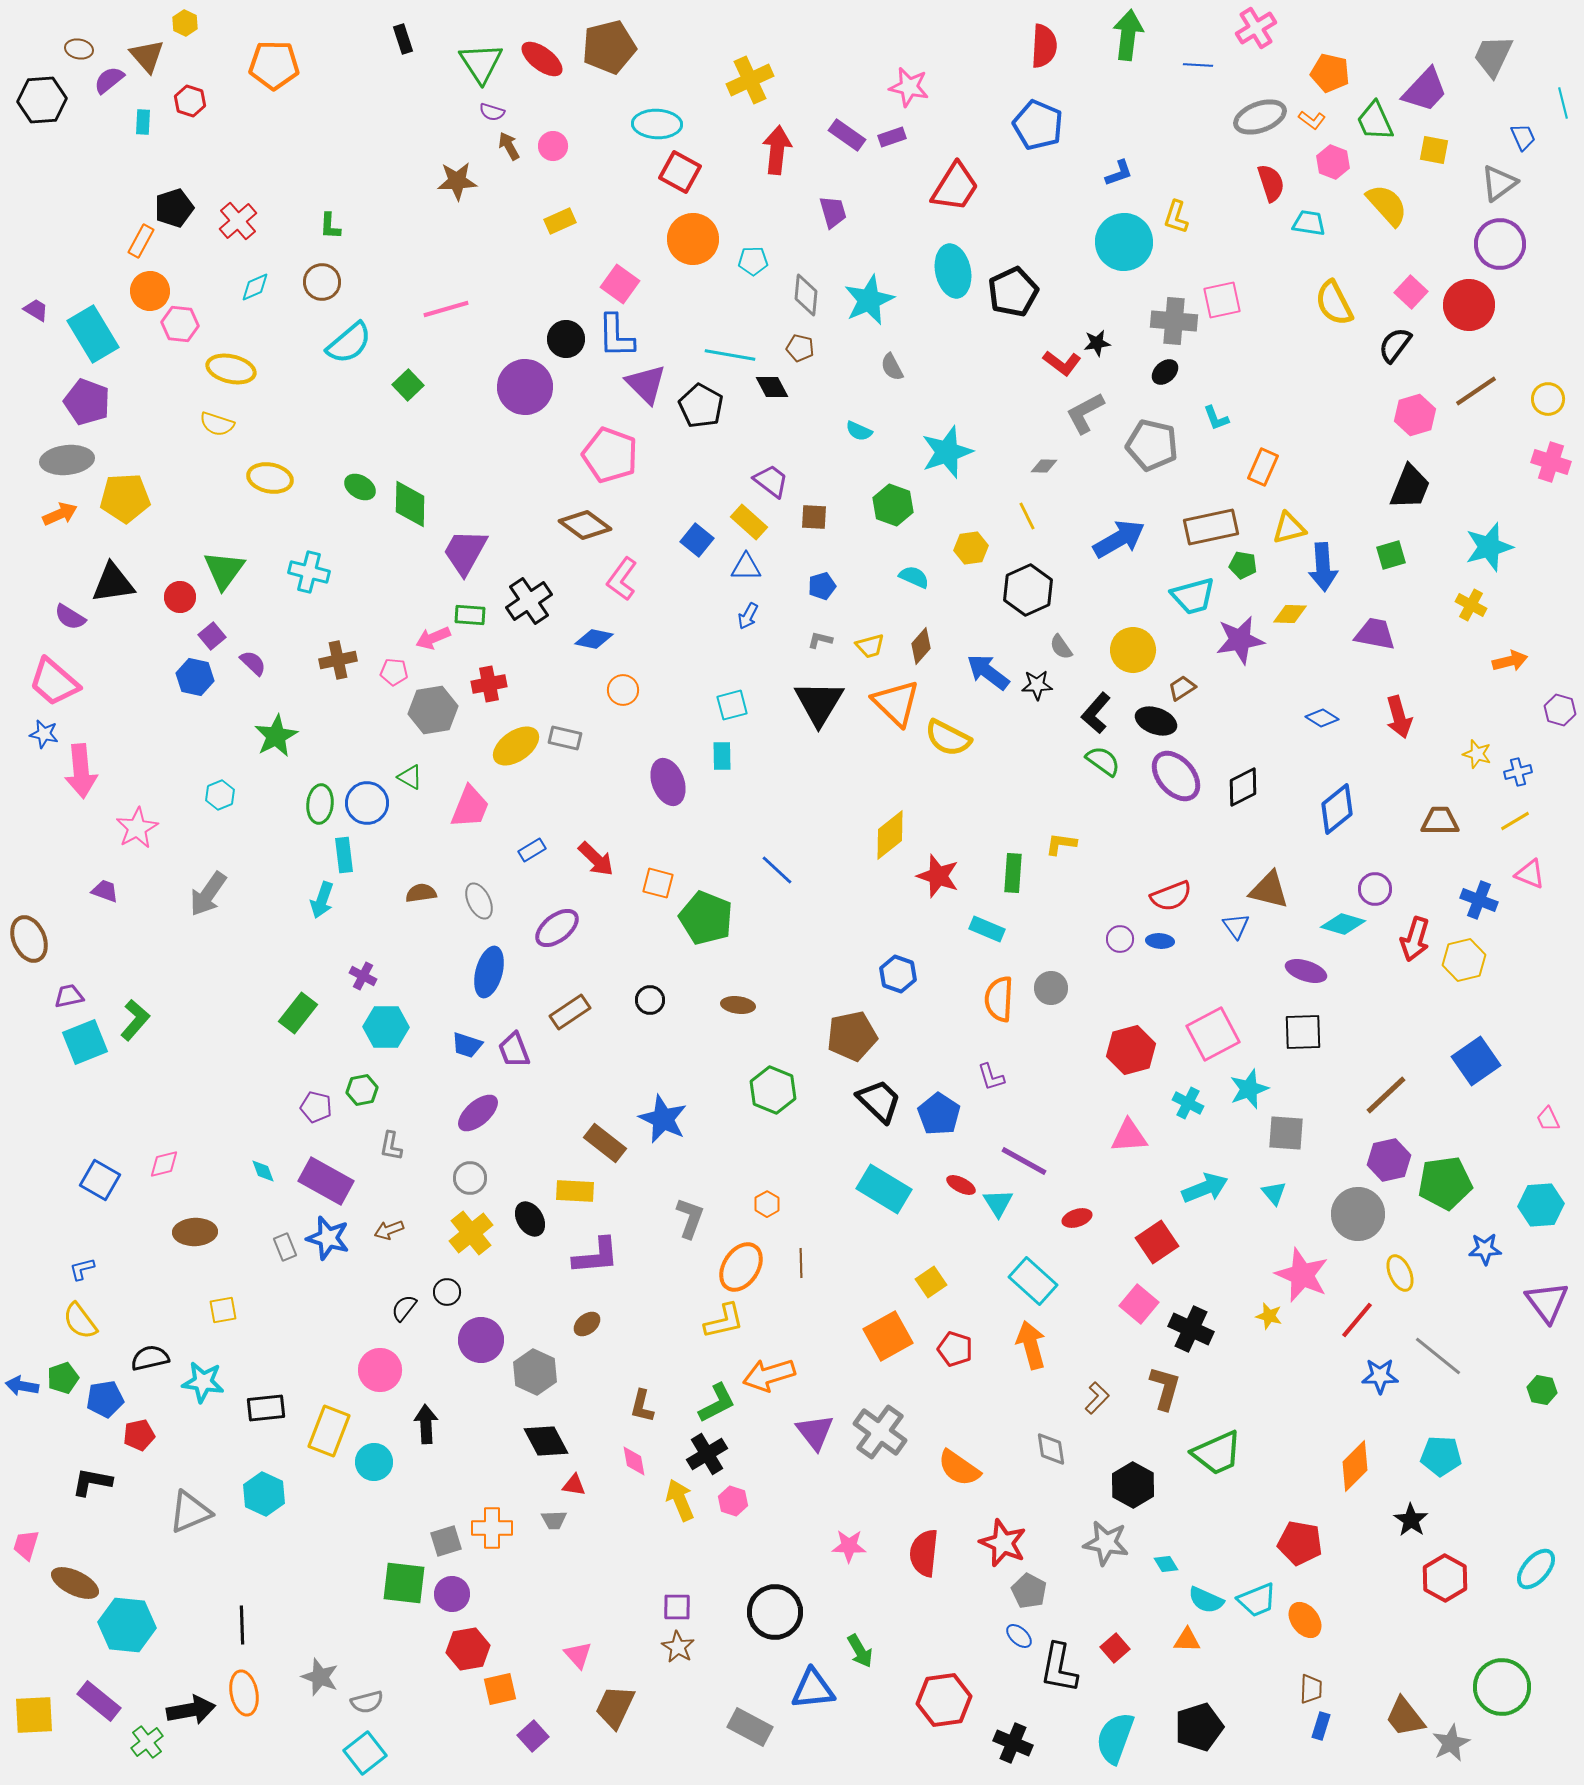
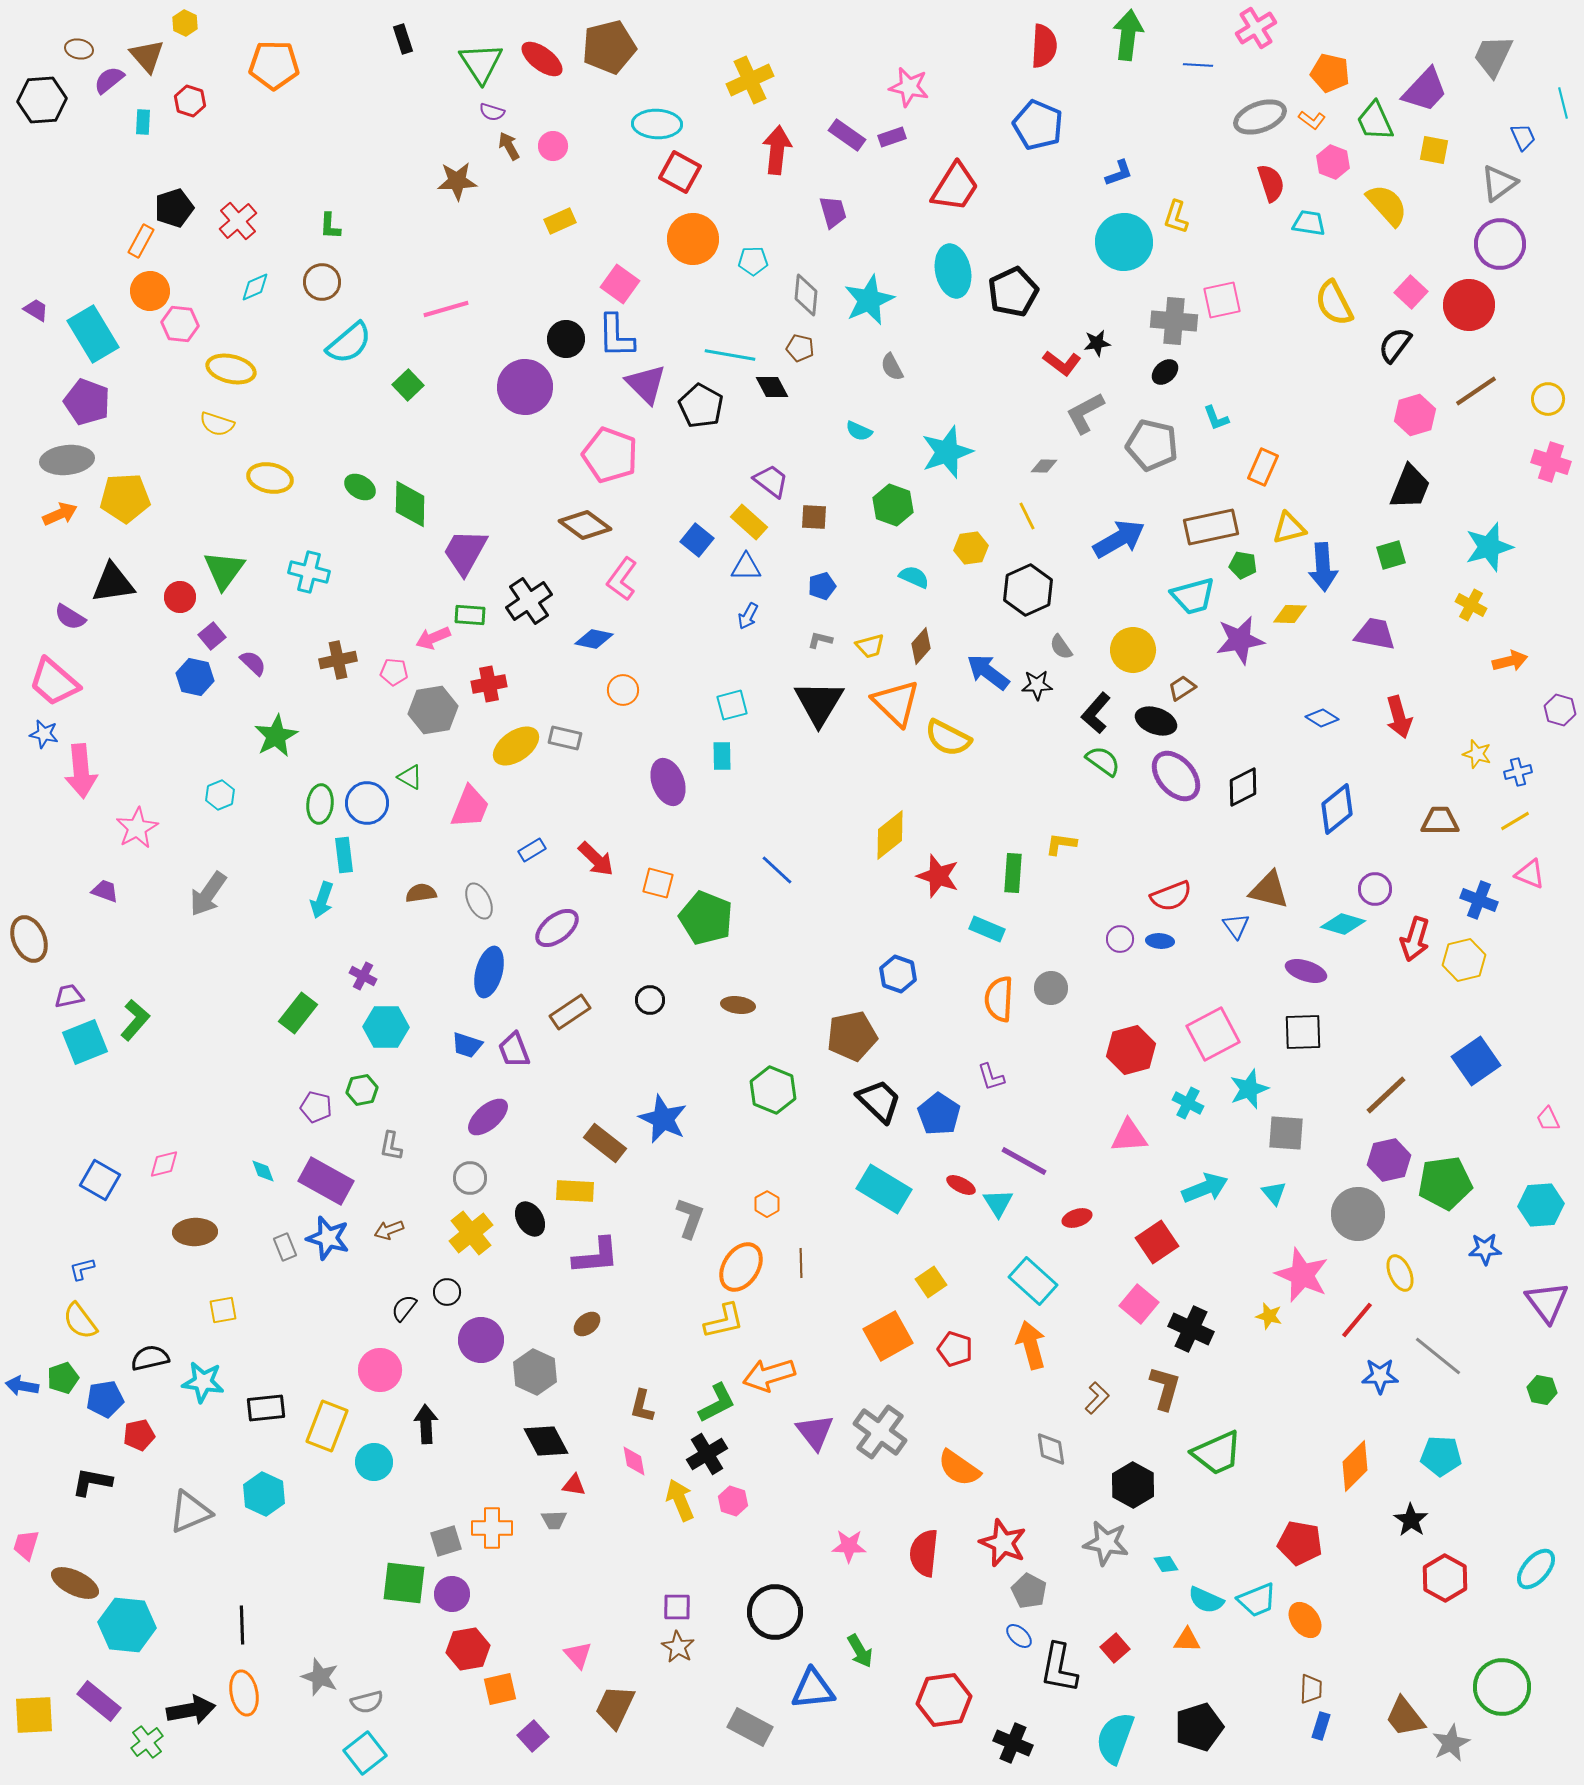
purple ellipse at (478, 1113): moved 10 px right, 4 px down
yellow rectangle at (329, 1431): moved 2 px left, 5 px up
